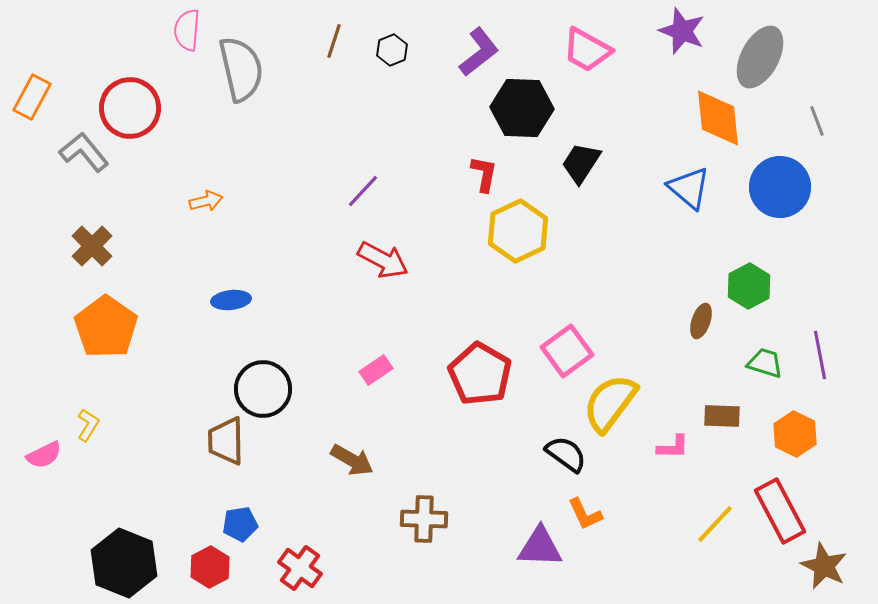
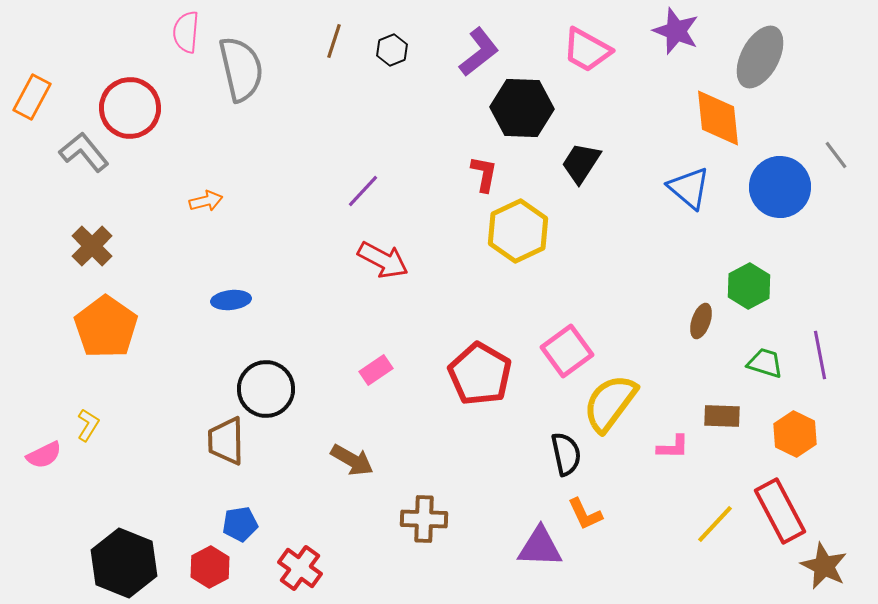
pink semicircle at (187, 30): moved 1 px left, 2 px down
purple star at (682, 31): moved 6 px left
gray line at (817, 121): moved 19 px right, 34 px down; rotated 16 degrees counterclockwise
black circle at (263, 389): moved 3 px right
black semicircle at (566, 454): rotated 42 degrees clockwise
